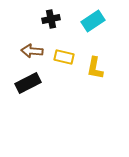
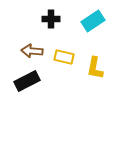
black cross: rotated 12 degrees clockwise
black rectangle: moved 1 px left, 2 px up
